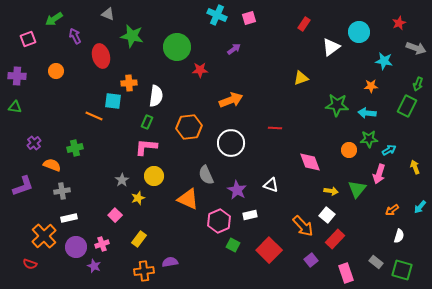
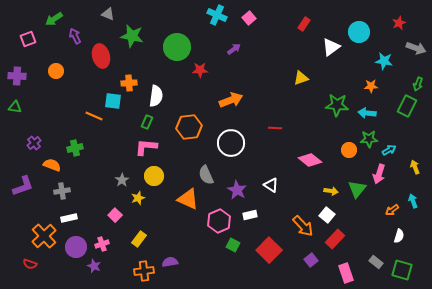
pink square at (249, 18): rotated 24 degrees counterclockwise
pink diamond at (310, 162): moved 2 px up; rotated 30 degrees counterclockwise
white triangle at (271, 185): rotated 14 degrees clockwise
cyan arrow at (420, 207): moved 7 px left, 6 px up; rotated 120 degrees clockwise
